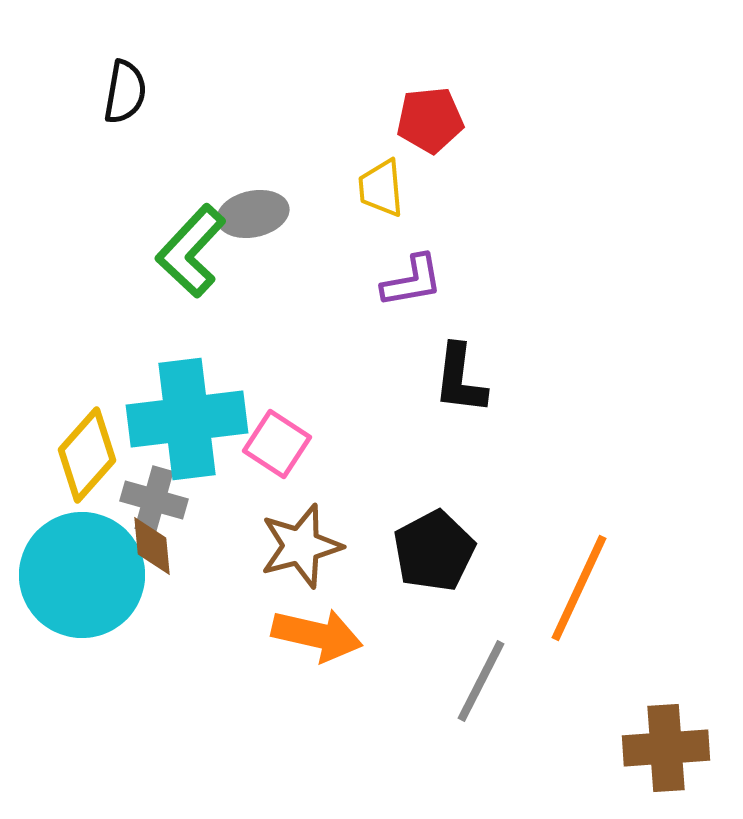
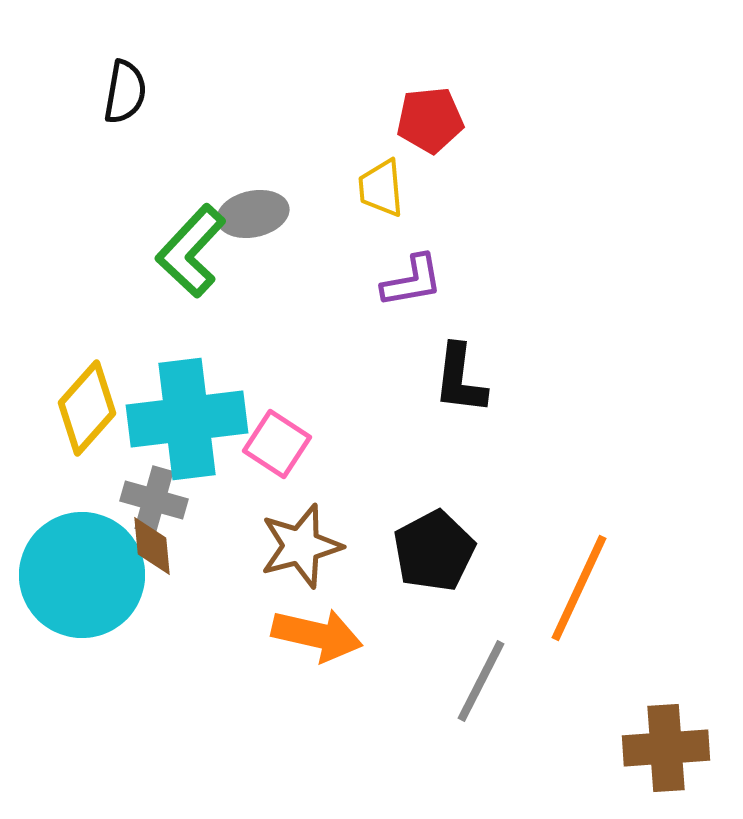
yellow diamond: moved 47 px up
